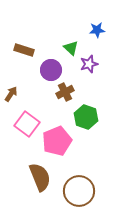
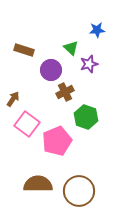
brown arrow: moved 2 px right, 5 px down
brown semicircle: moved 2 px left, 7 px down; rotated 68 degrees counterclockwise
